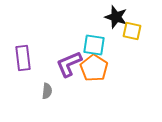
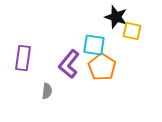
purple rectangle: rotated 15 degrees clockwise
purple L-shape: rotated 28 degrees counterclockwise
orange pentagon: moved 8 px right, 1 px up
